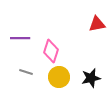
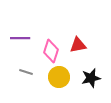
red triangle: moved 19 px left, 21 px down
